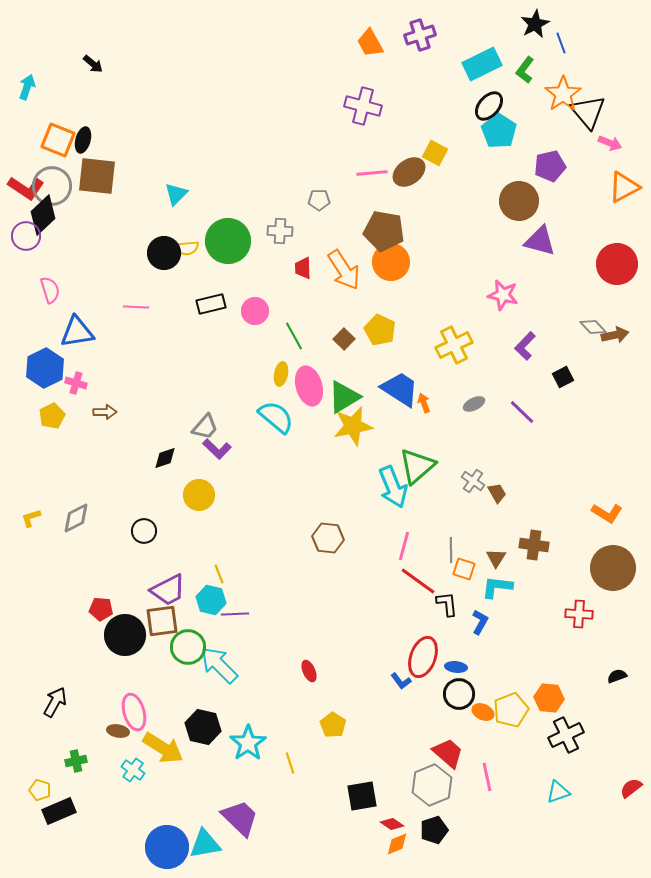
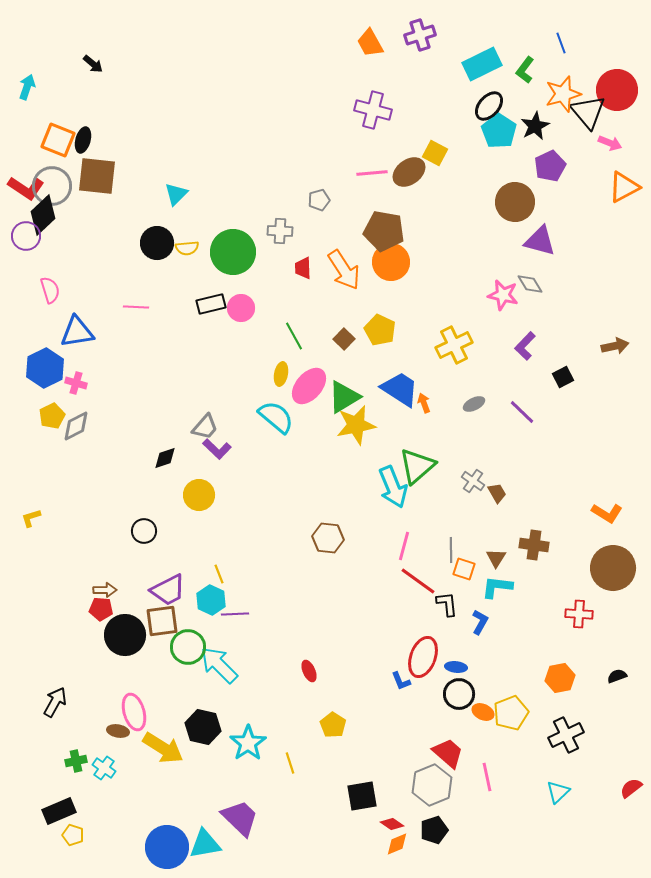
black star at (535, 24): moved 102 px down
orange star at (563, 94): rotated 18 degrees clockwise
purple cross at (363, 106): moved 10 px right, 4 px down
purple pentagon at (550, 166): rotated 12 degrees counterclockwise
gray pentagon at (319, 200): rotated 15 degrees counterclockwise
brown circle at (519, 201): moved 4 px left, 1 px down
green circle at (228, 241): moved 5 px right, 11 px down
black circle at (164, 253): moved 7 px left, 10 px up
red circle at (617, 264): moved 174 px up
pink circle at (255, 311): moved 14 px left, 3 px up
gray diamond at (593, 327): moved 63 px left, 43 px up; rotated 12 degrees clockwise
brown arrow at (615, 335): moved 11 px down
pink ellipse at (309, 386): rotated 57 degrees clockwise
brown arrow at (105, 412): moved 178 px down
yellow star at (353, 426): moved 3 px right, 1 px up
gray diamond at (76, 518): moved 92 px up
cyan hexagon at (211, 600): rotated 12 degrees clockwise
blue L-shape at (401, 681): rotated 15 degrees clockwise
orange hexagon at (549, 698): moved 11 px right, 20 px up; rotated 16 degrees counterclockwise
yellow pentagon at (511, 710): moved 3 px down
cyan cross at (133, 770): moved 29 px left, 2 px up
yellow pentagon at (40, 790): moved 33 px right, 45 px down
cyan triangle at (558, 792): rotated 25 degrees counterclockwise
